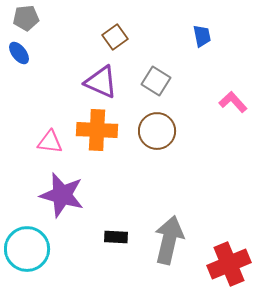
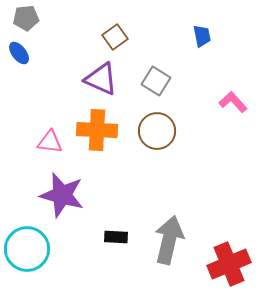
purple triangle: moved 3 px up
